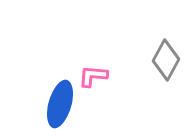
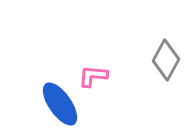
blue ellipse: rotated 51 degrees counterclockwise
